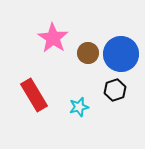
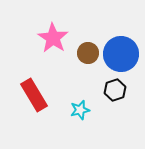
cyan star: moved 1 px right, 3 px down
